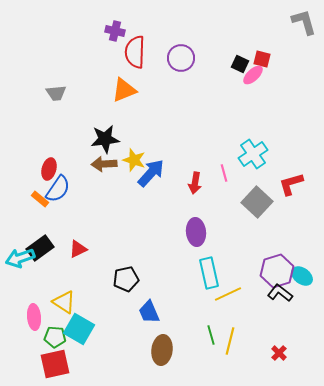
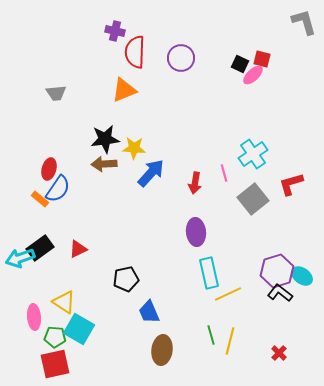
yellow star at (134, 160): moved 12 px up; rotated 15 degrees counterclockwise
gray square at (257, 202): moved 4 px left, 3 px up; rotated 8 degrees clockwise
